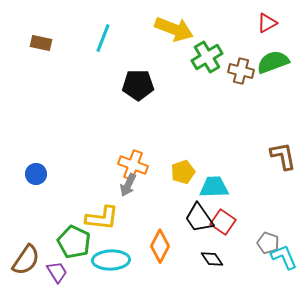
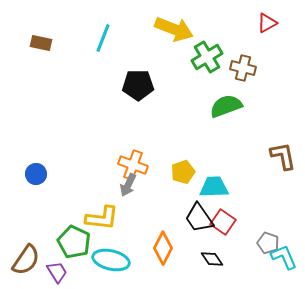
green semicircle: moved 47 px left, 44 px down
brown cross: moved 2 px right, 3 px up
orange diamond: moved 3 px right, 2 px down
cyan ellipse: rotated 15 degrees clockwise
